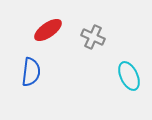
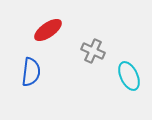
gray cross: moved 14 px down
